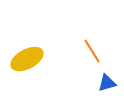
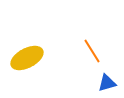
yellow ellipse: moved 1 px up
